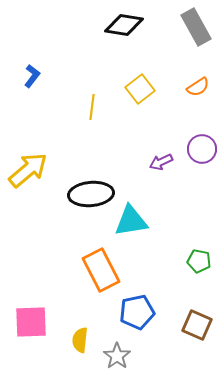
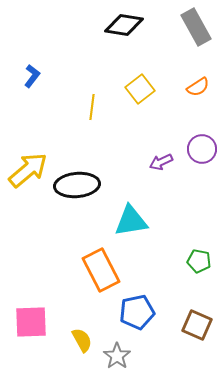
black ellipse: moved 14 px left, 9 px up
yellow semicircle: moved 2 px right; rotated 145 degrees clockwise
